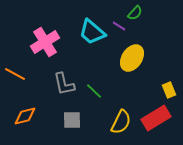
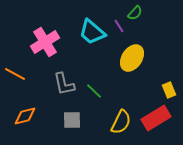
purple line: rotated 24 degrees clockwise
